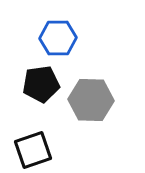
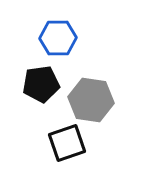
gray hexagon: rotated 6 degrees clockwise
black square: moved 34 px right, 7 px up
